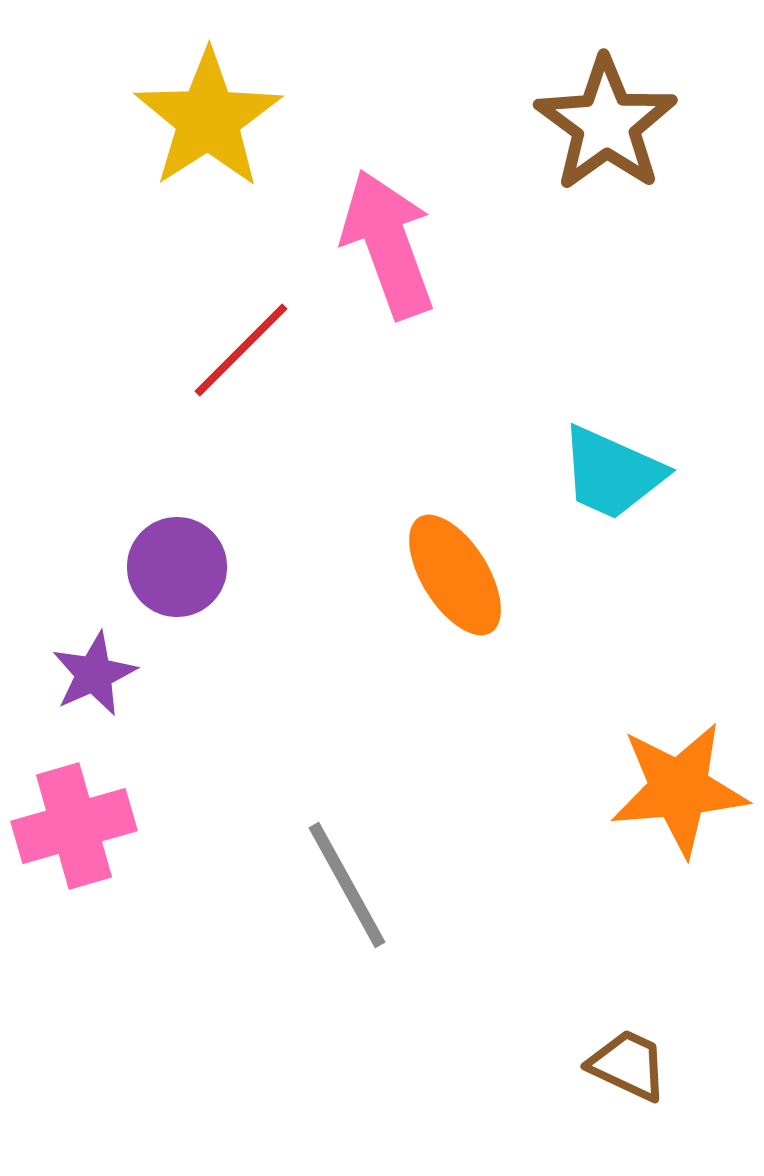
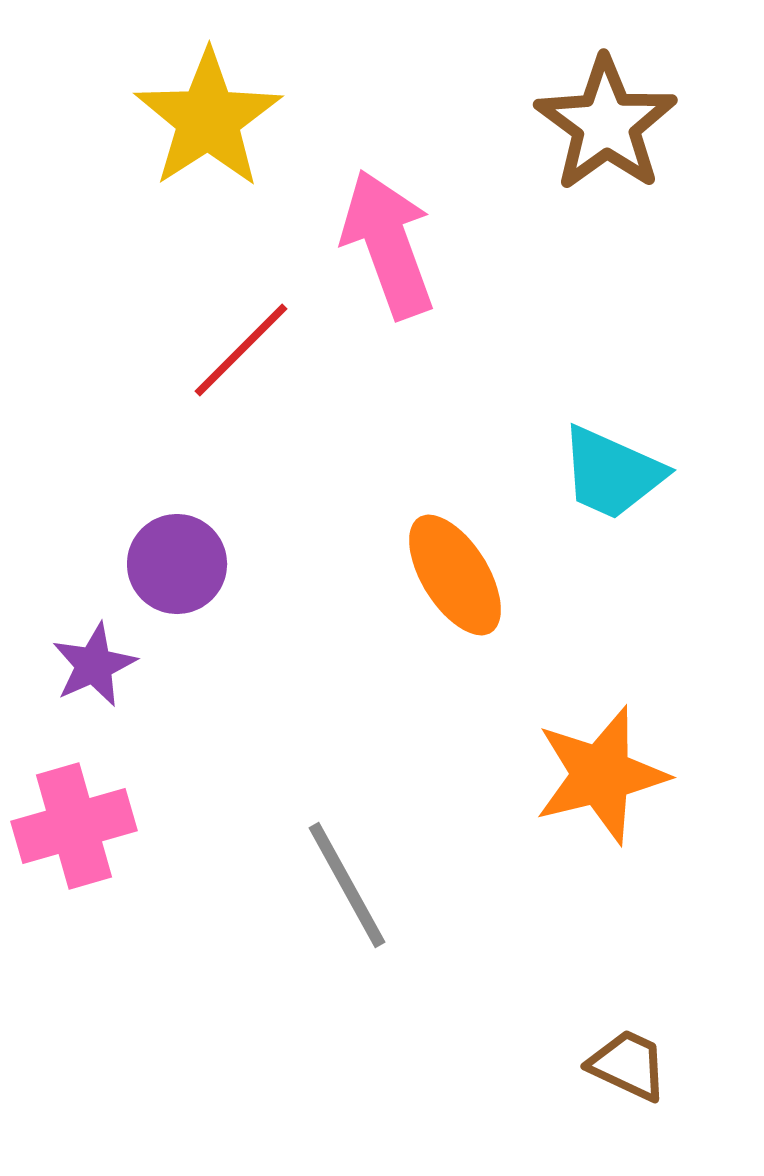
purple circle: moved 3 px up
purple star: moved 9 px up
orange star: moved 78 px left, 14 px up; rotated 9 degrees counterclockwise
